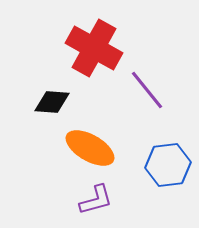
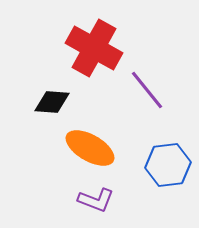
purple L-shape: rotated 36 degrees clockwise
